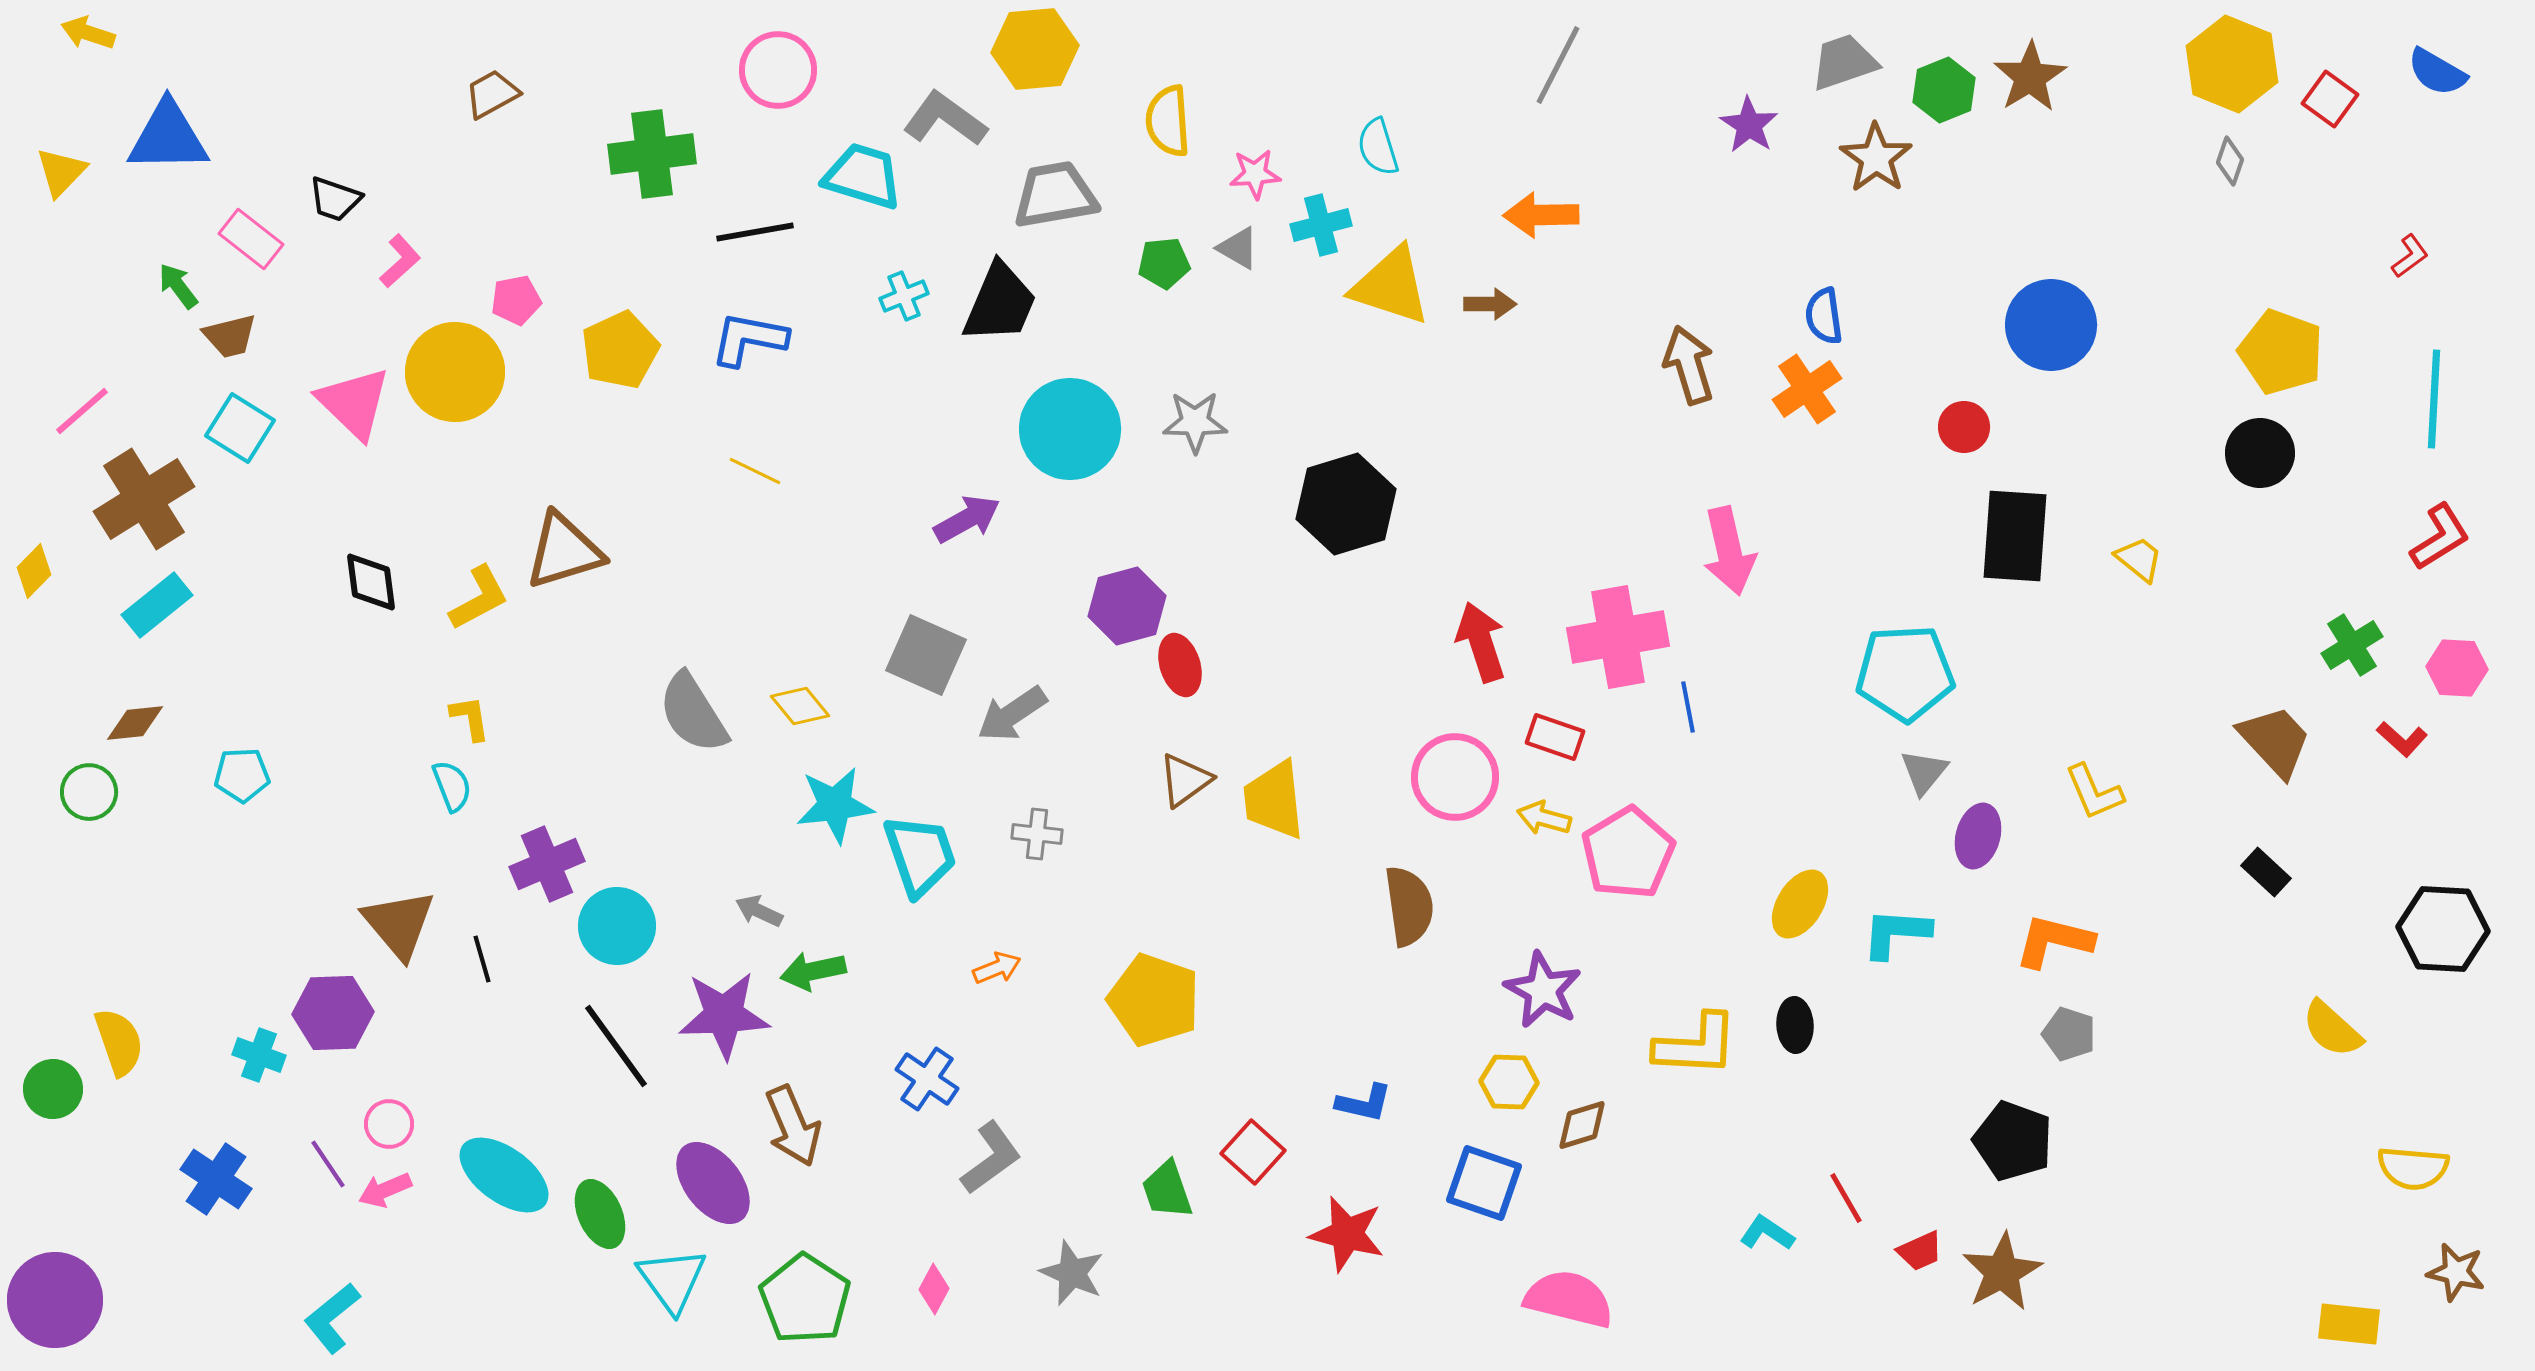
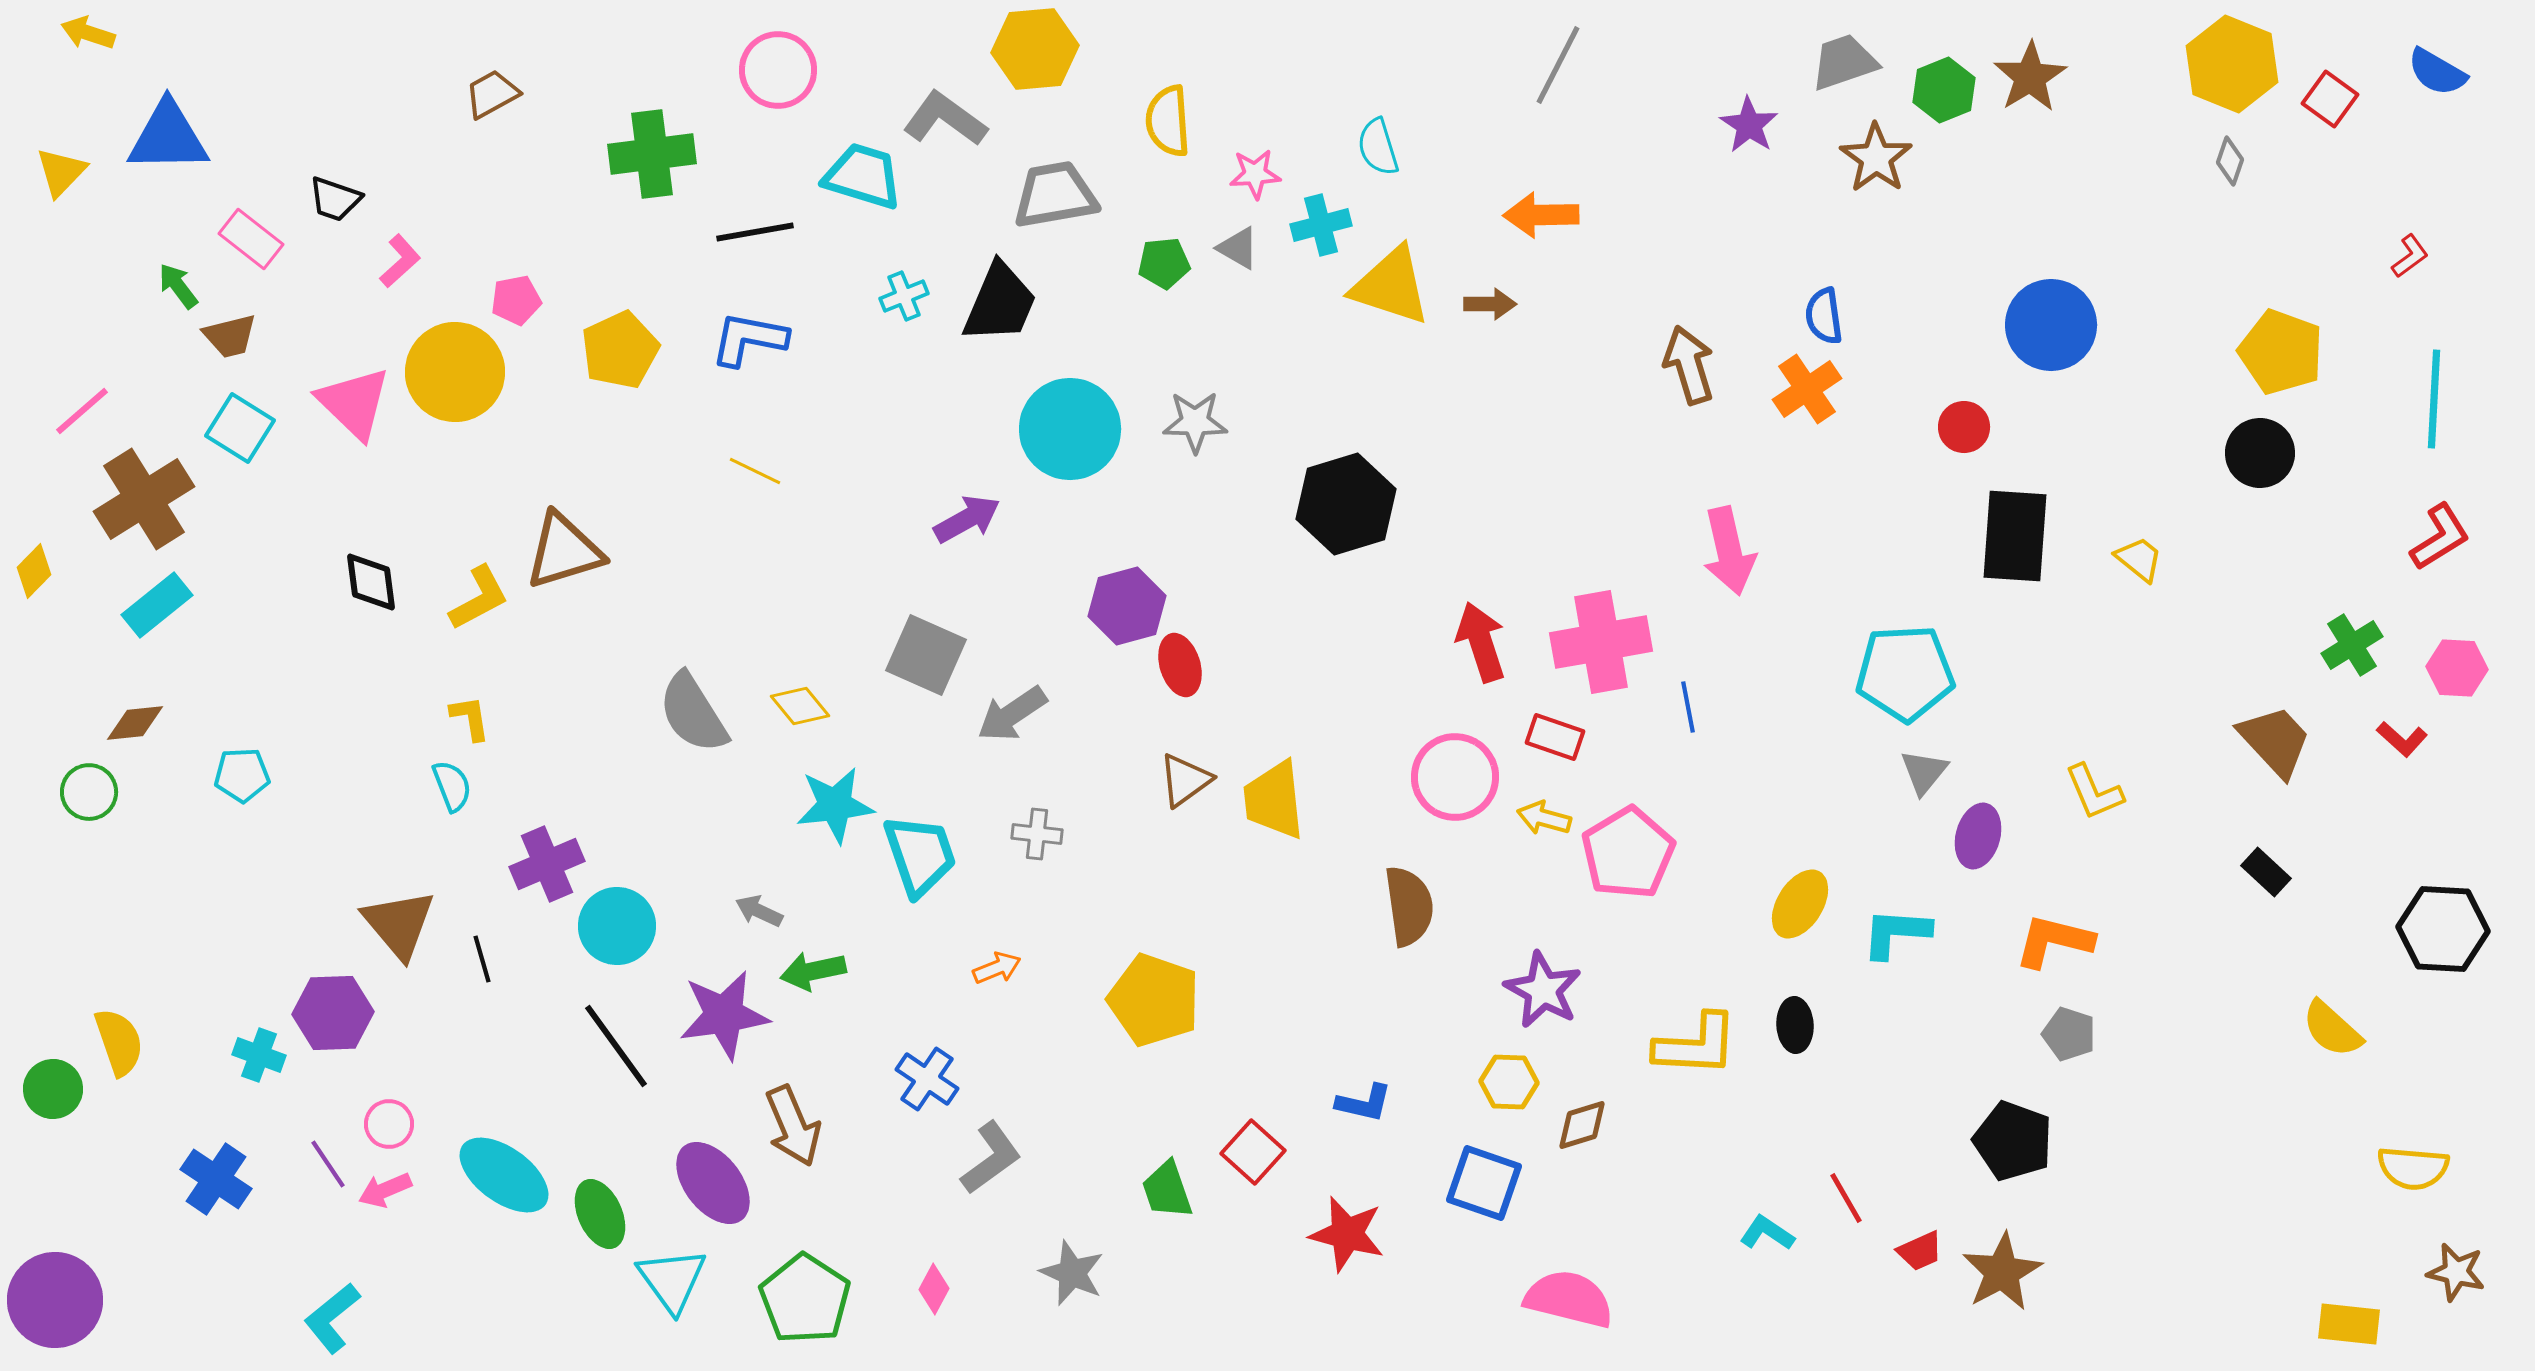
pink cross at (1618, 637): moved 17 px left, 5 px down
purple star at (724, 1015): rotated 6 degrees counterclockwise
